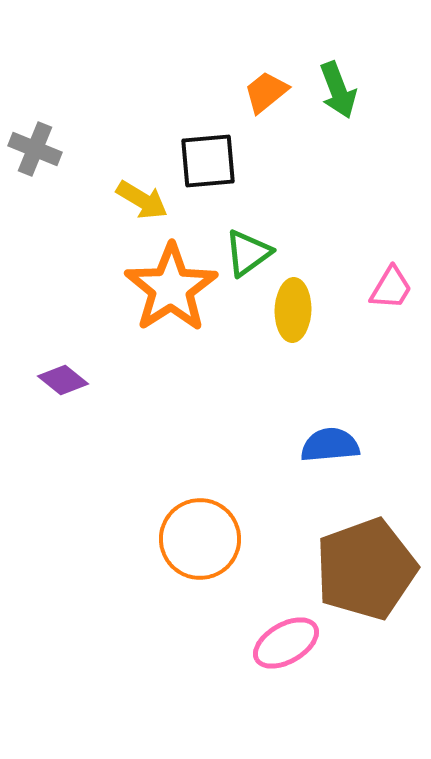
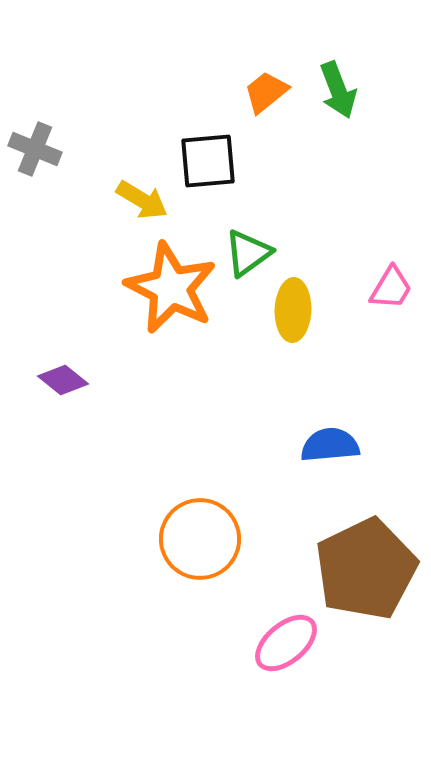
orange star: rotated 12 degrees counterclockwise
brown pentagon: rotated 6 degrees counterclockwise
pink ellipse: rotated 10 degrees counterclockwise
